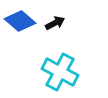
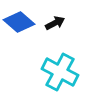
blue diamond: moved 1 px left, 1 px down
